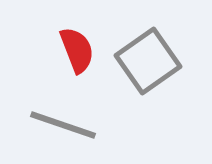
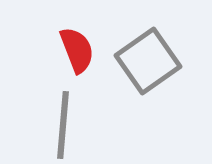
gray line: rotated 76 degrees clockwise
